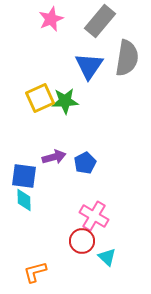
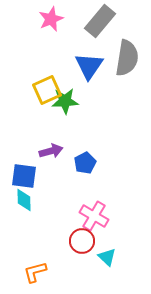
yellow square: moved 7 px right, 8 px up
purple arrow: moved 3 px left, 6 px up
